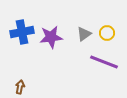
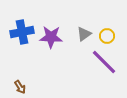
yellow circle: moved 3 px down
purple star: rotated 10 degrees clockwise
purple line: rotated 24 degrees clockwise
brown arrow: rotated 136 degrees clockwise
